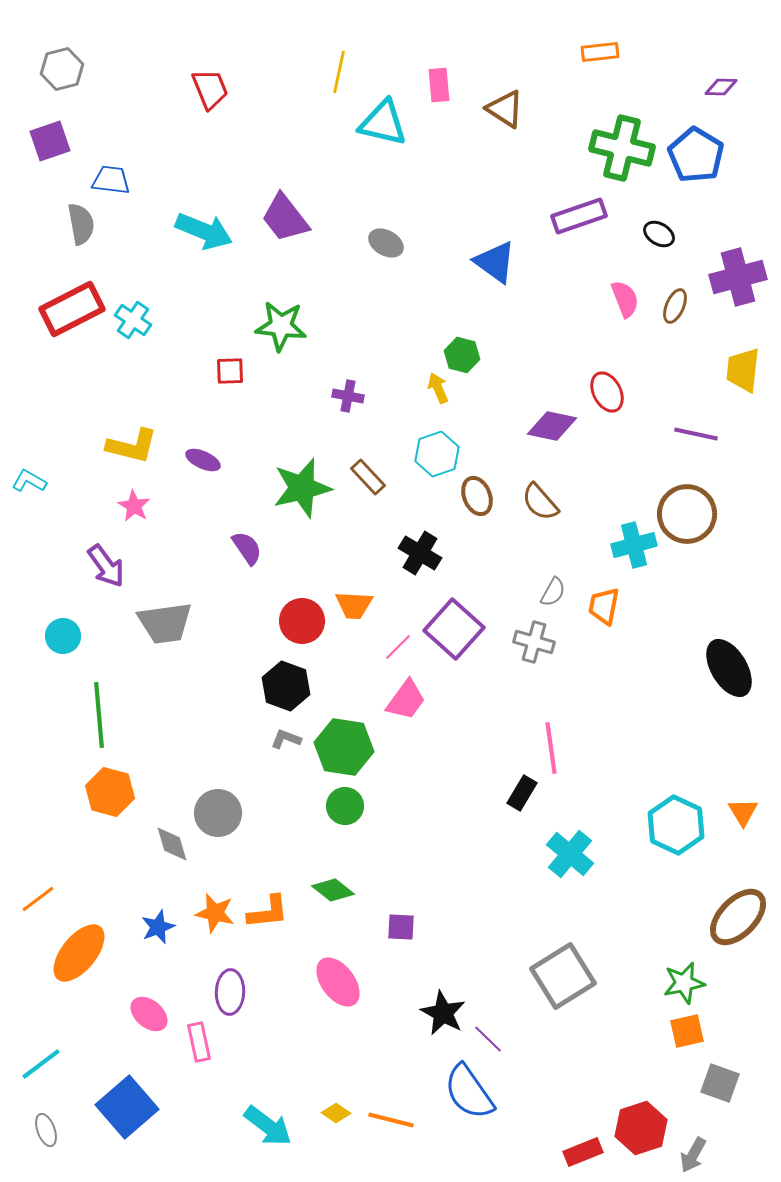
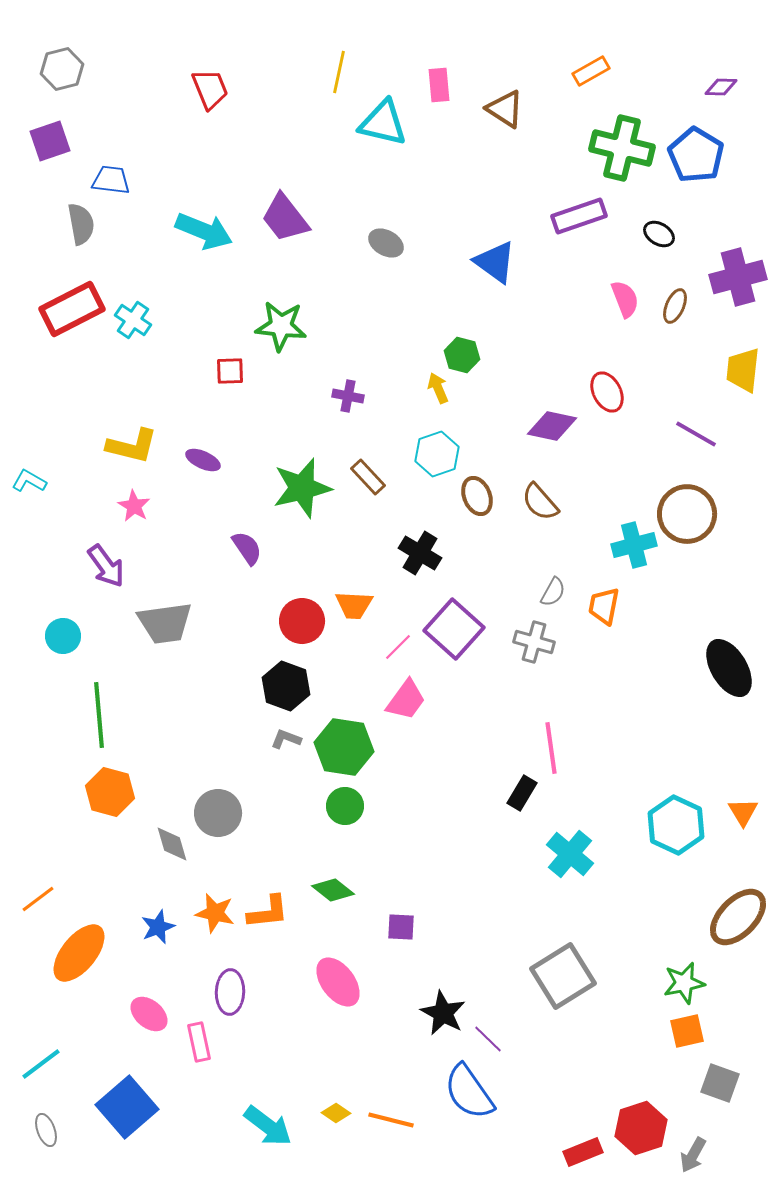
orange rectangle at (600, 52): moved 9 px left, 19 px down; rotated 24 degrees counterclockwise
purple line at (696, 434): rotated 18 degrees clockwise
